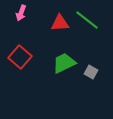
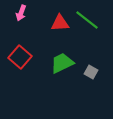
green trapezoid: moved 2 px left
